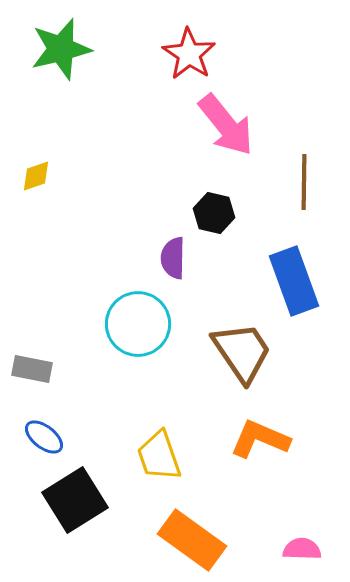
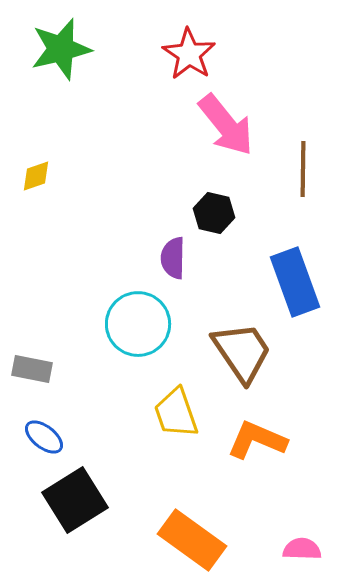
brown line: moved 1 px left, 13 px up
blue rectangle: moved 1 px right, 1 px down
orange L-shape: moved 3 px left, 1 px down
yellow trapezoid: moved 17 px right, 43 px up
